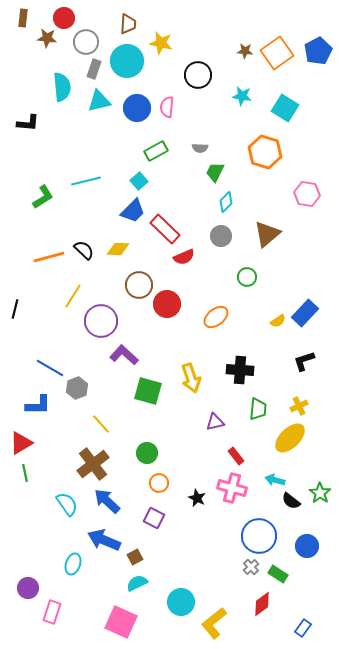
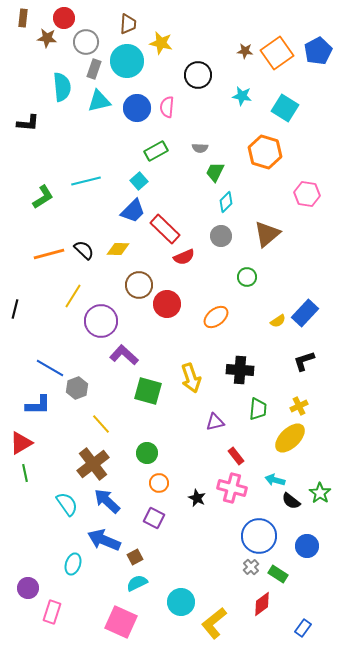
orange line at (49, 257): moved 3 px up
